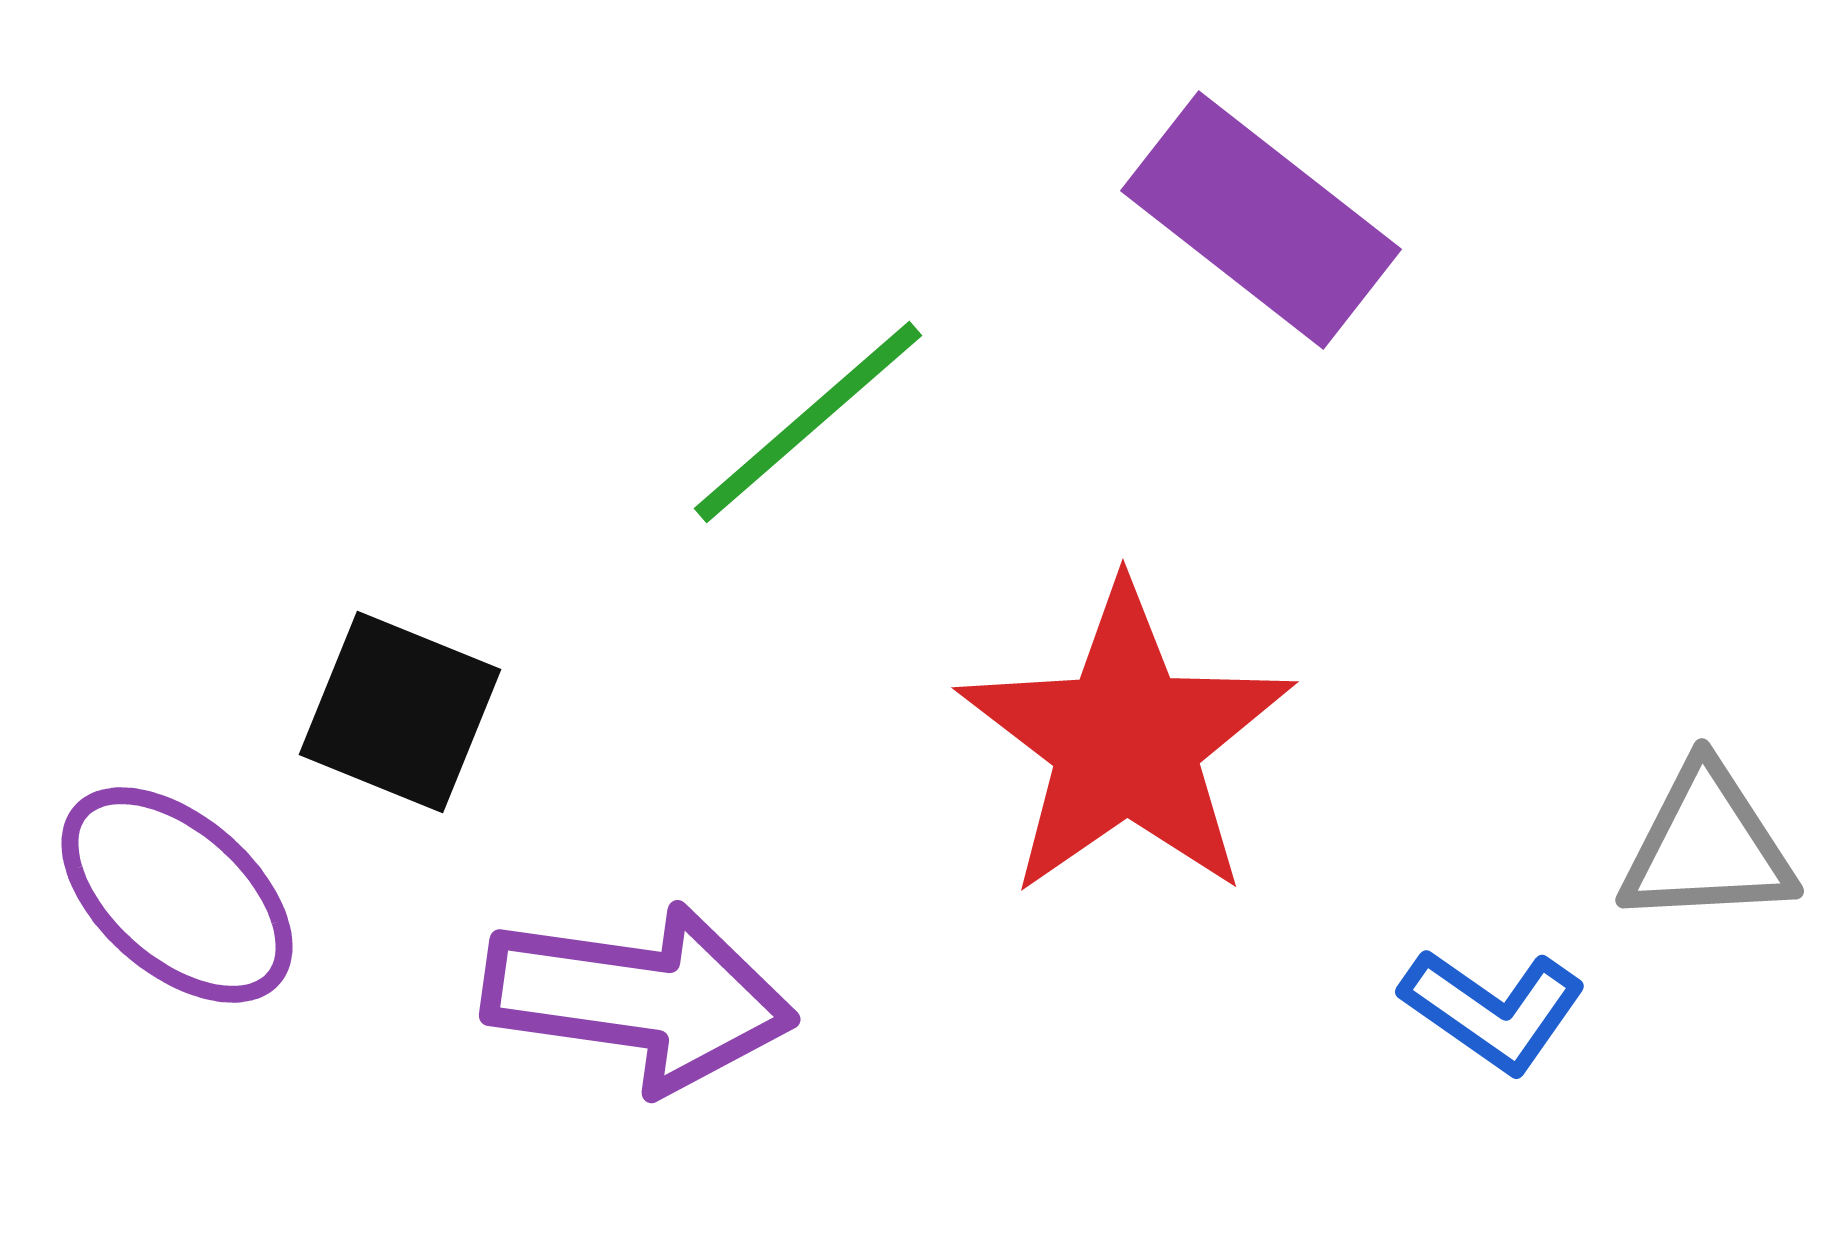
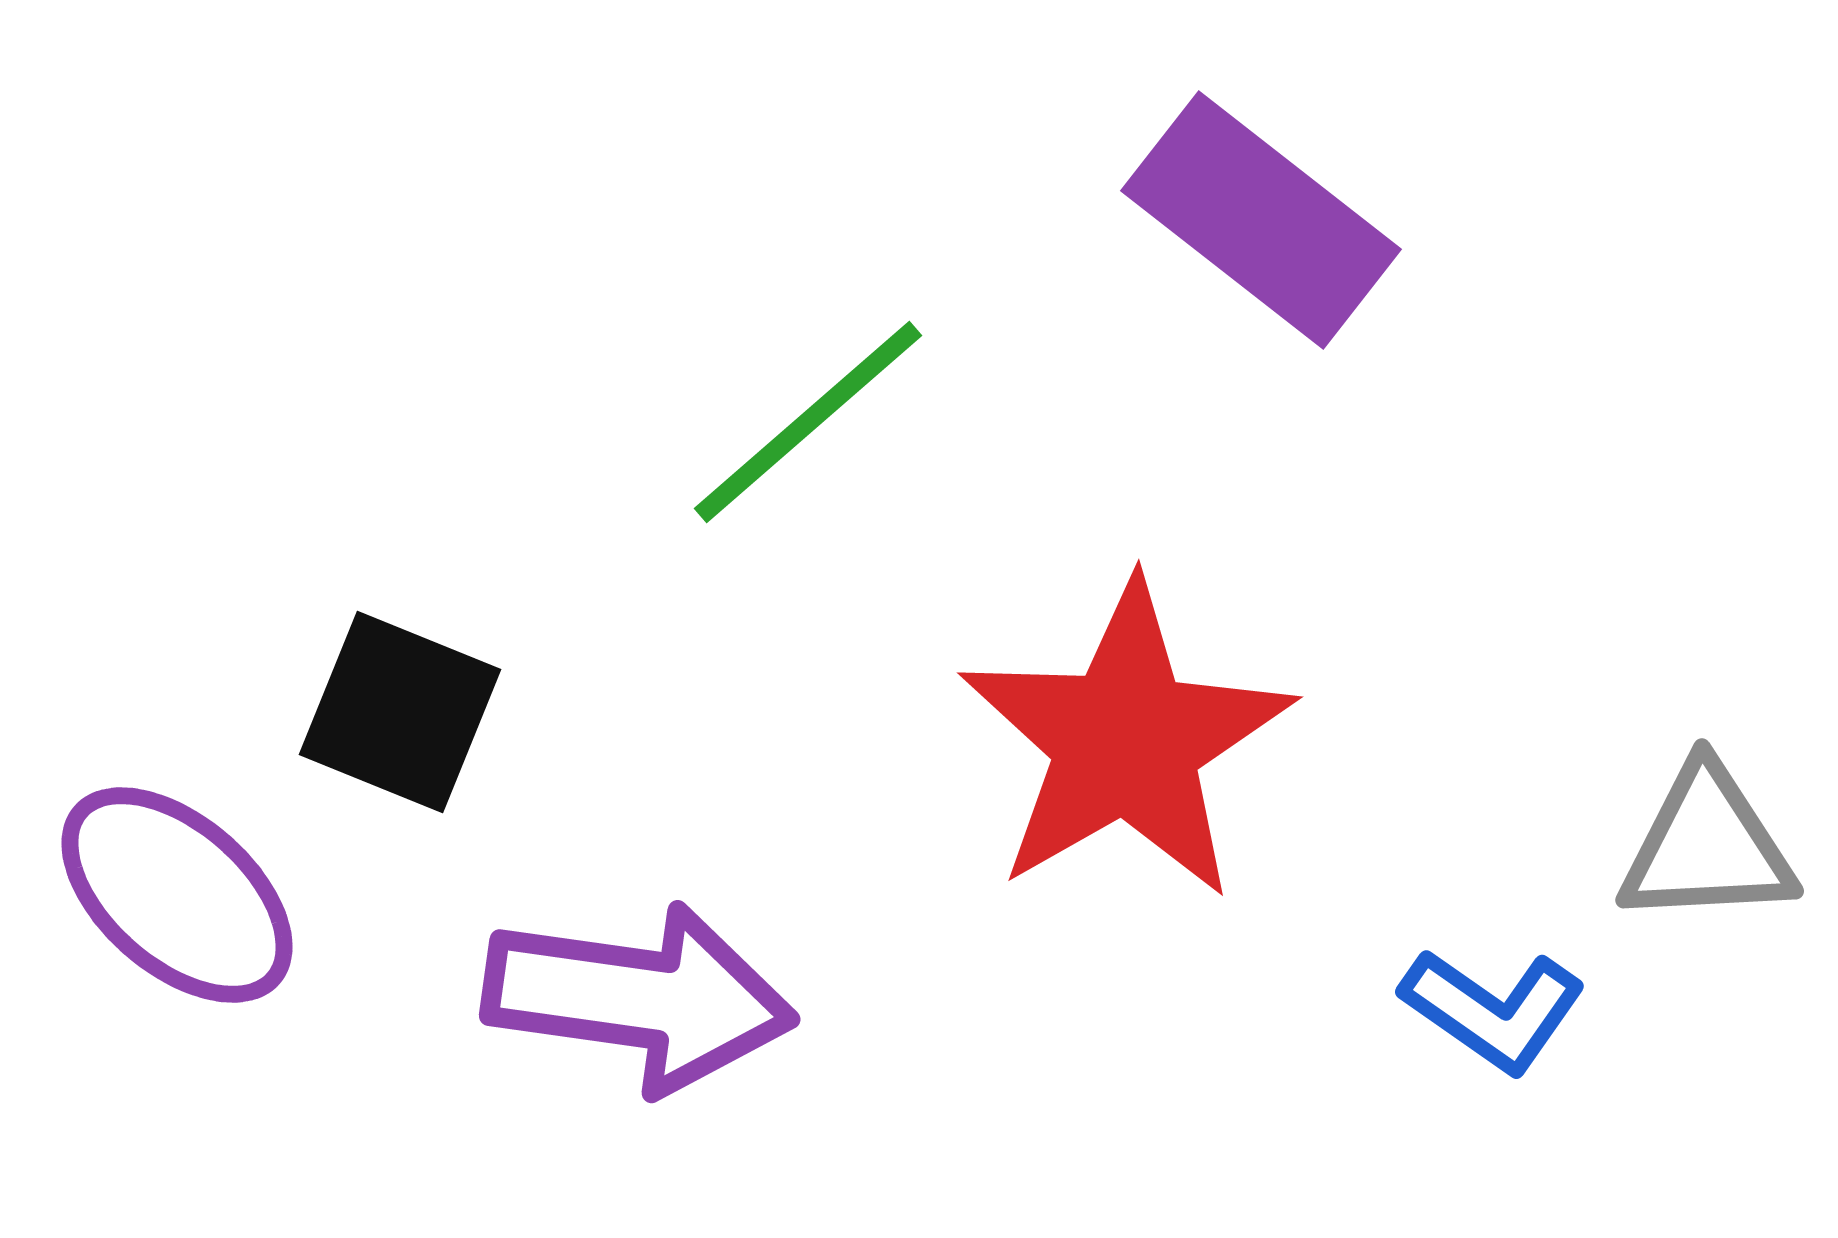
red star: rotated 5 degrees clockwise
